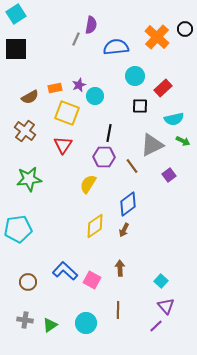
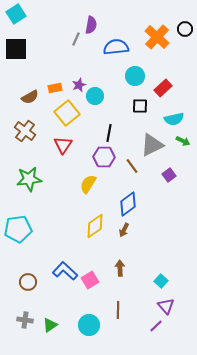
yellow square at (67, 113): rotated 30 degrees clockwise
pink square at (92, 280): moved 2 px left; rotated 30 degrees clockwise
cyan circle at (86, 323): moved 3 px right, 2 px down
